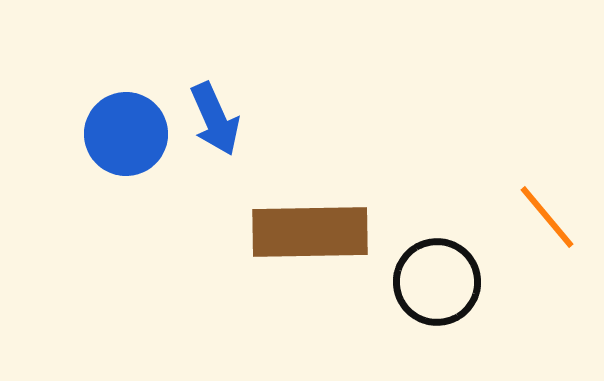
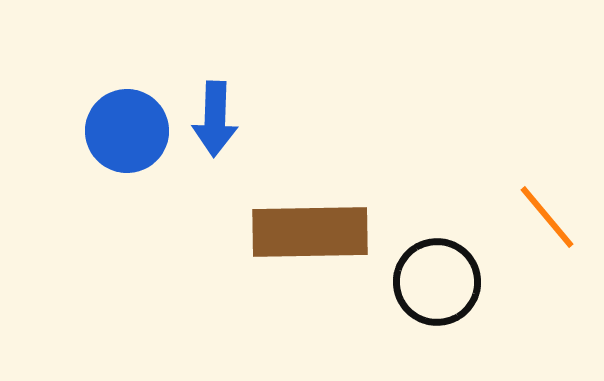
blue arrow: rotated 26 degrees clockwise
blue circle: moved 1 px right, 3 px up
